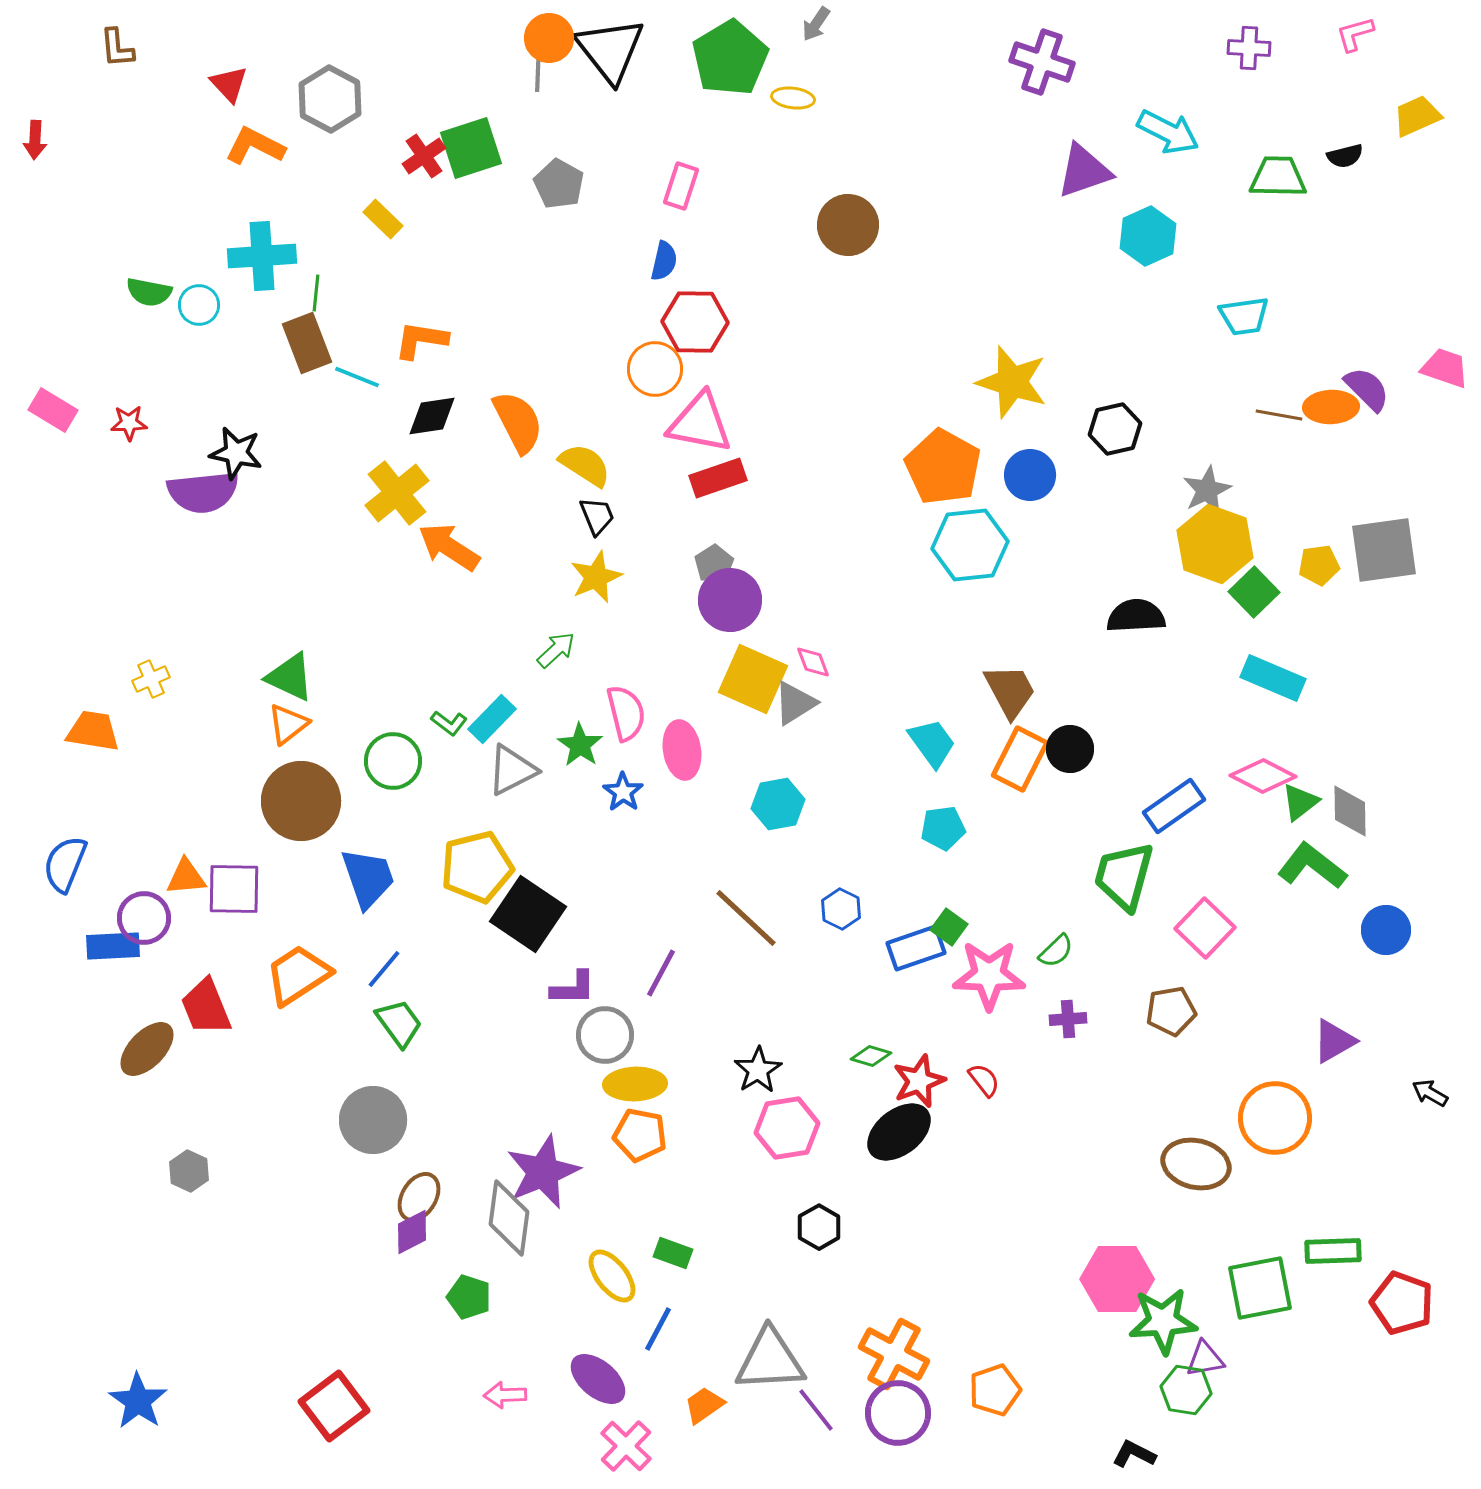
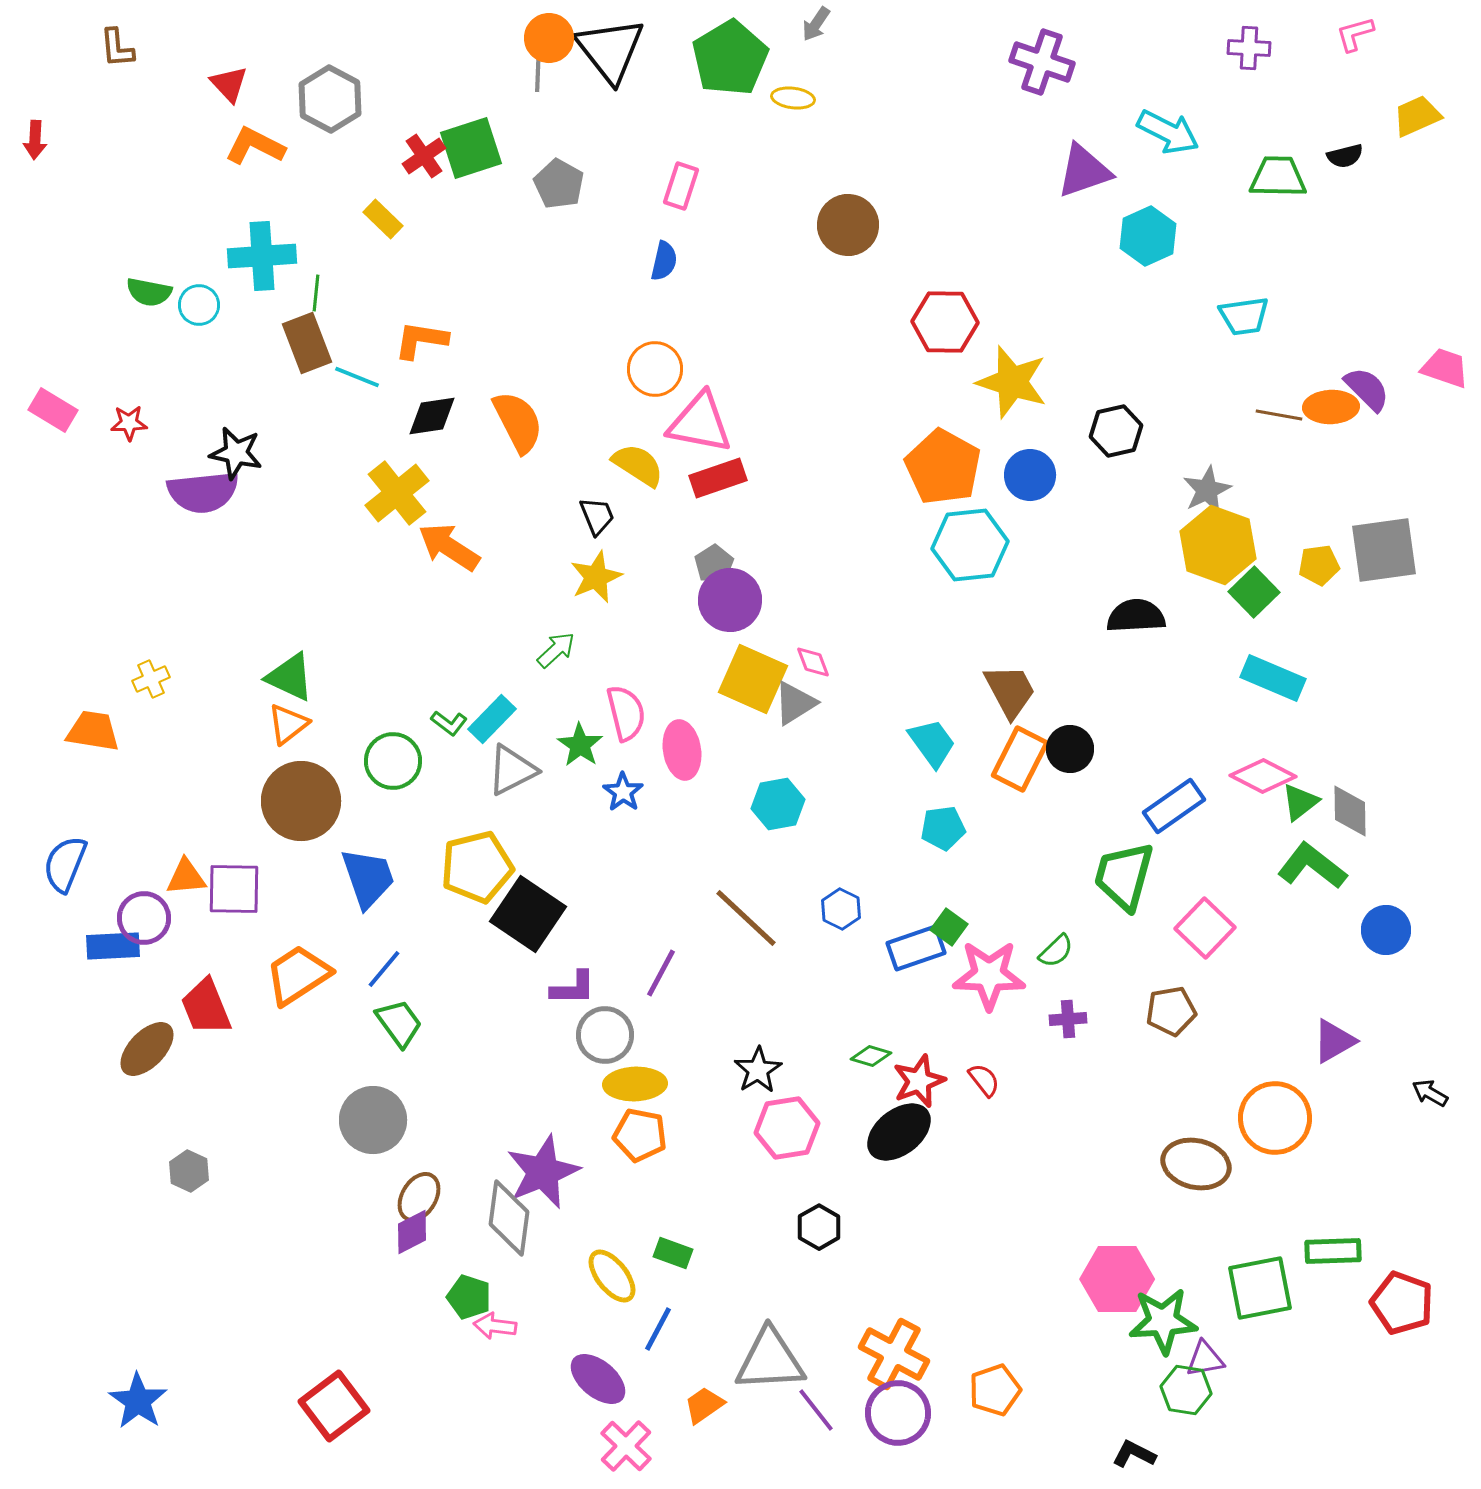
red hexagon at (695, 322): moved 250 px right
black hexagon at (1115, 429): moved 1 px right, 2 px down
yellow semicircle at (585, 465): moved 53 px right
yellow hexagon at (1215, 544): moved 3 px right, 1 px down
pink arrow at (505, 1395): moved 10 px left, 69 px up; rotated 9 degrees clockwise
